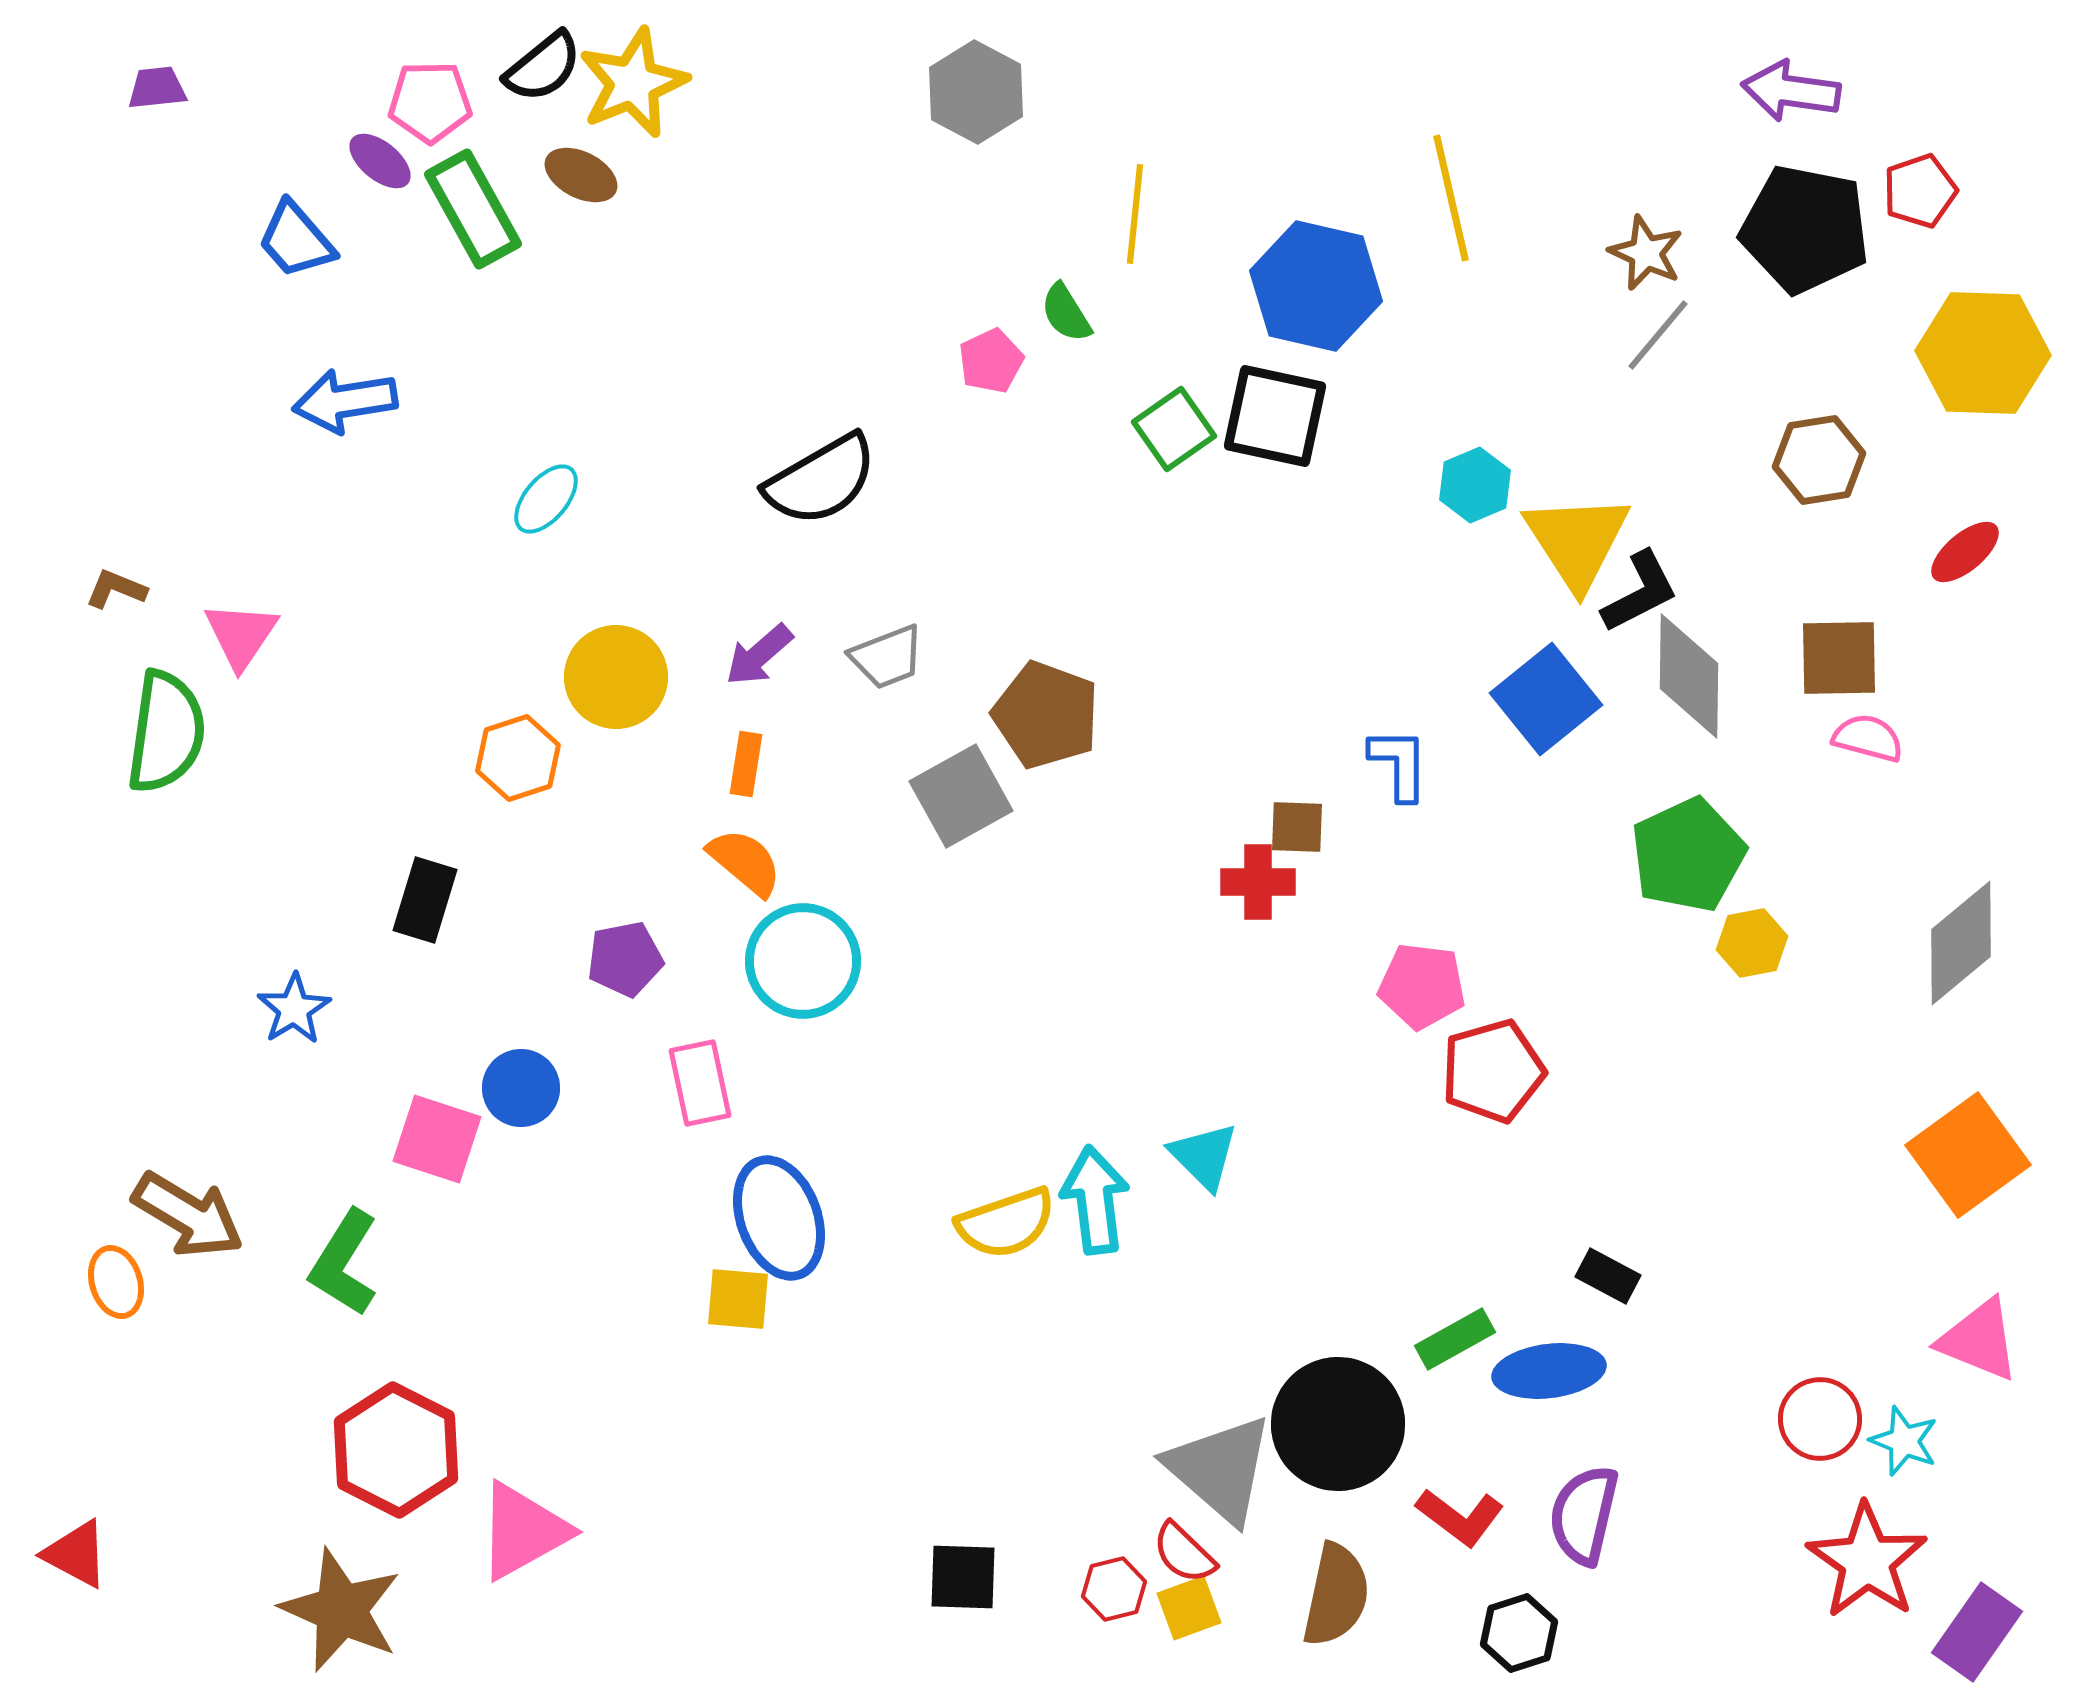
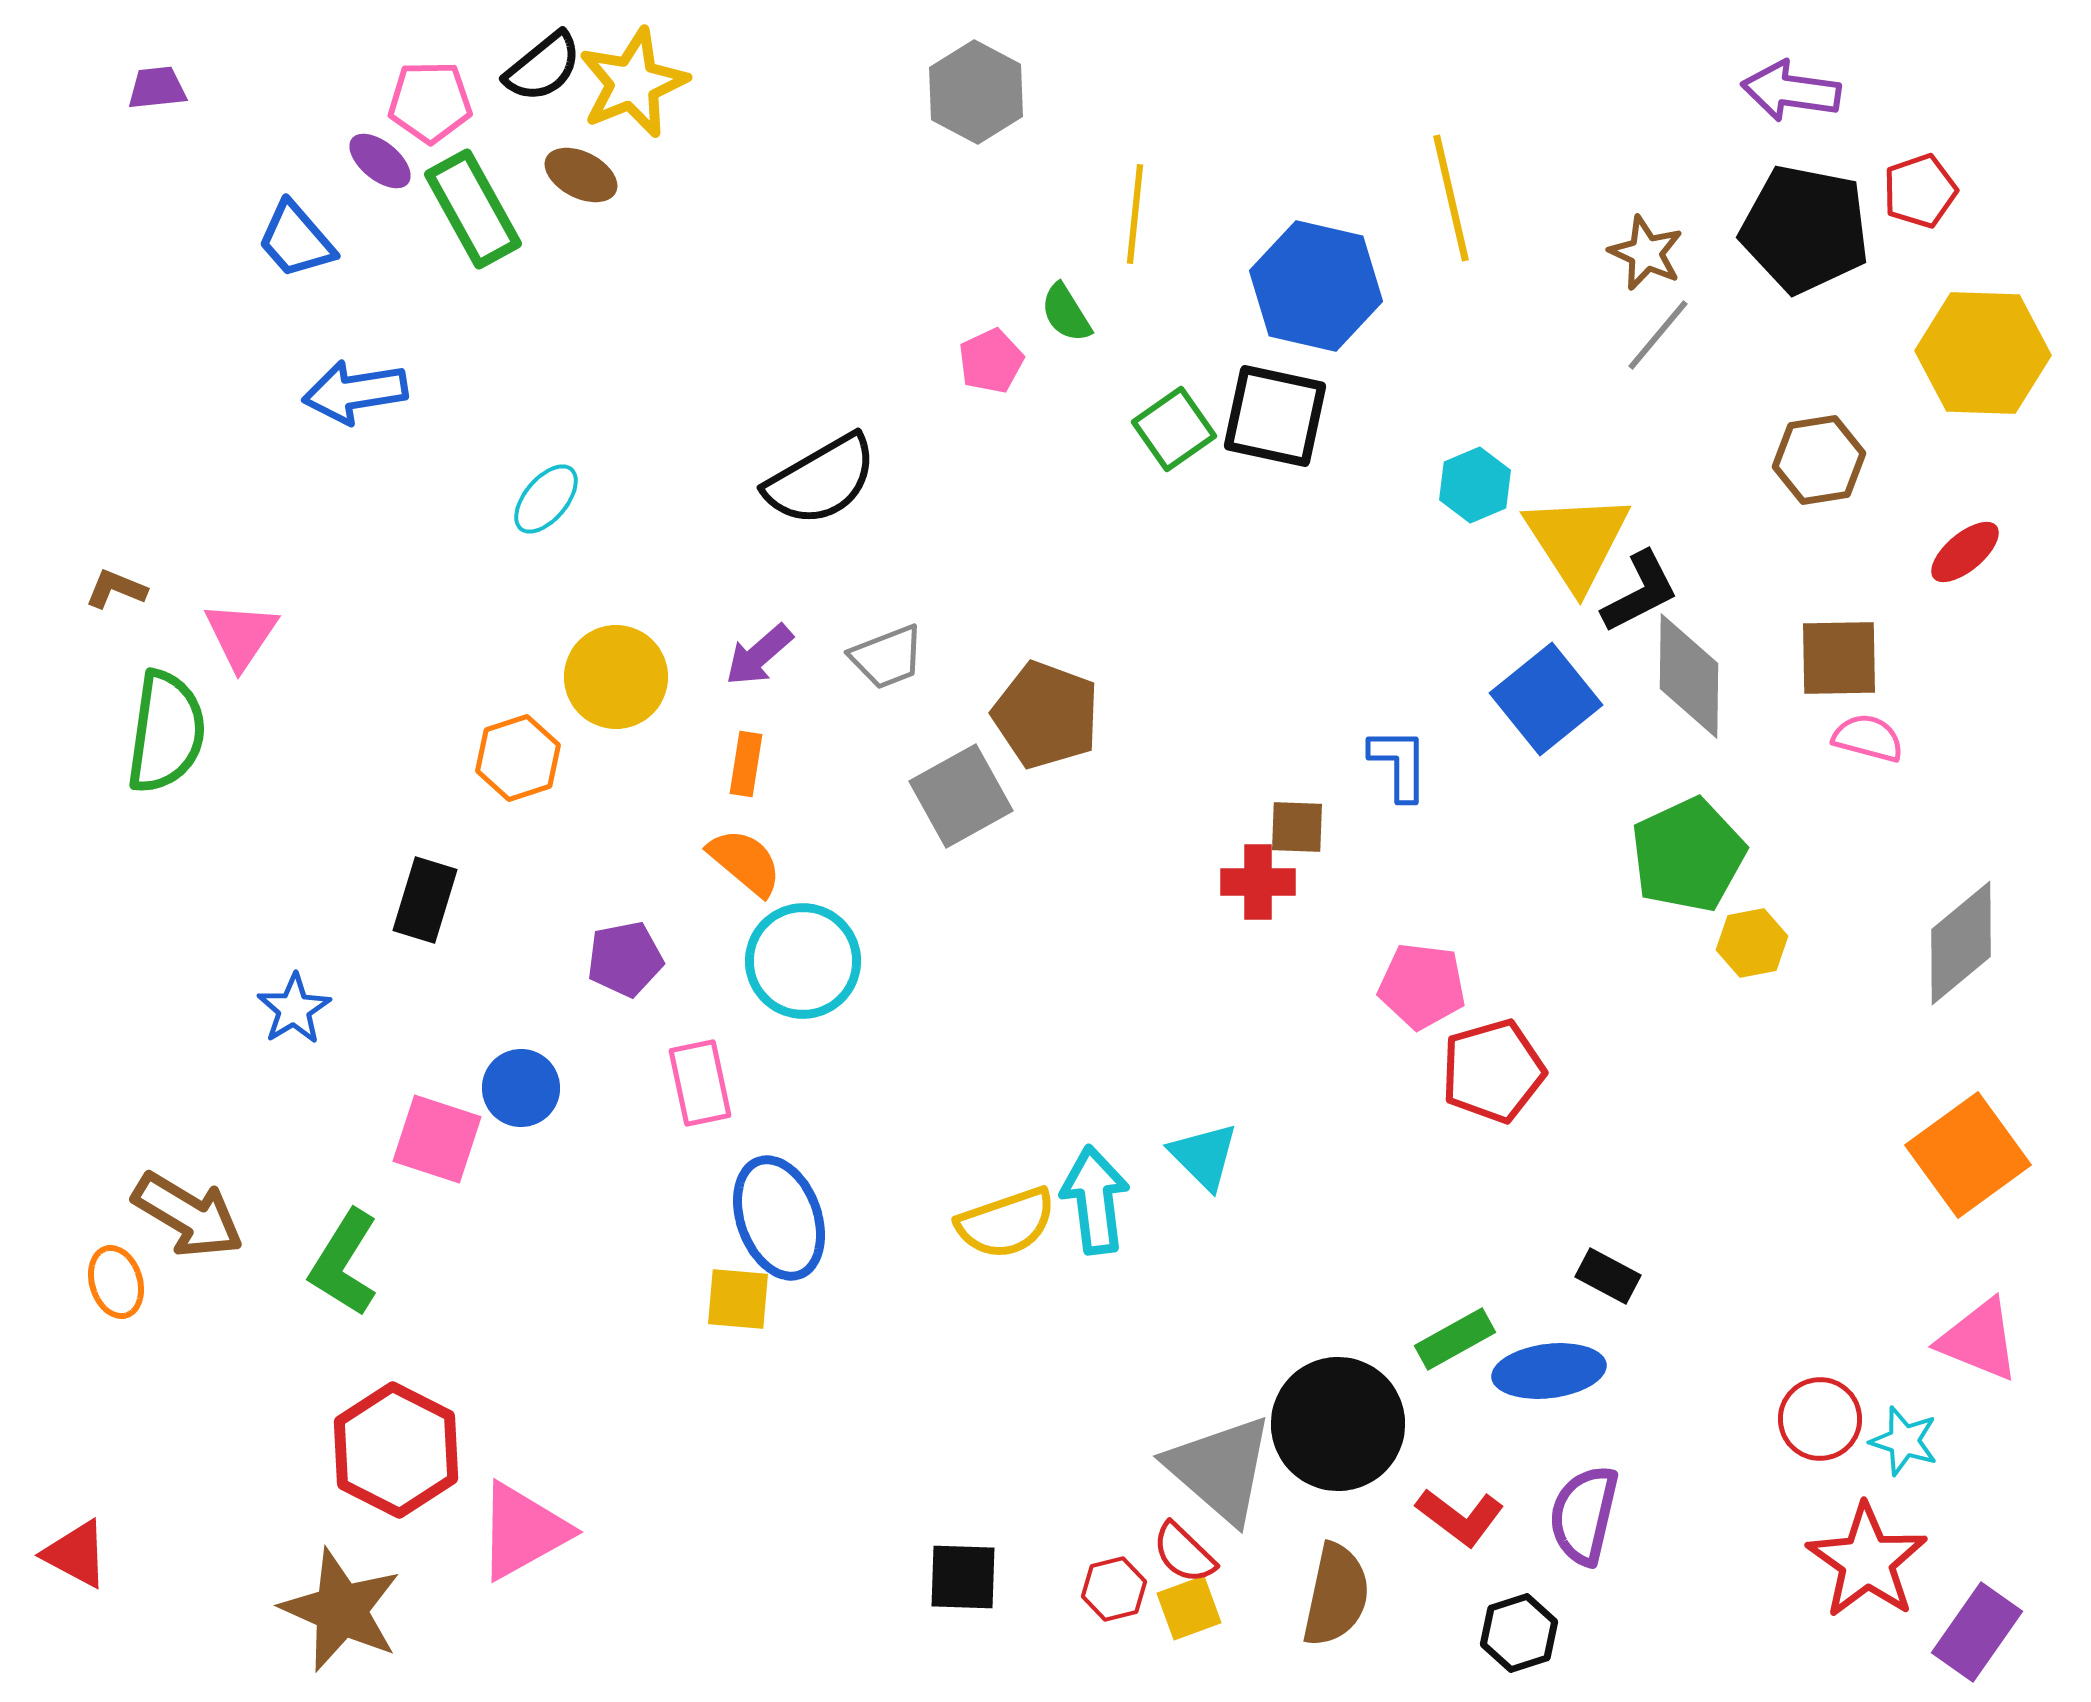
blue arrow at (345, 401): moved 10 px right, 9 px up
cyan star at (1904, 1441): rotated 4 degrees counterclockwise
